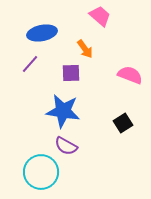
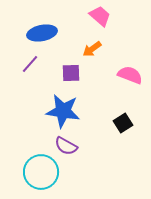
orange arrow: moved 7 px right; rotated 90 degrees clockwise
